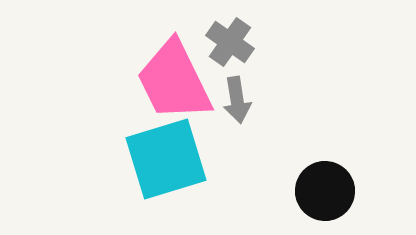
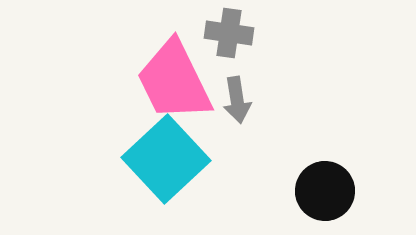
gray cross: moved 1 px left, 9 px up; rotated 27 degrees counterclockwise
cyan square: rotated 26 degrees counterclockwise
